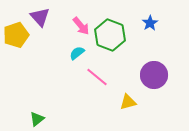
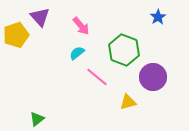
blue star: moved 8 px right, 6 px up
green hexagon: moved 14 px right, 15 px down
purple circle: moved 1 px left, 2 px down
